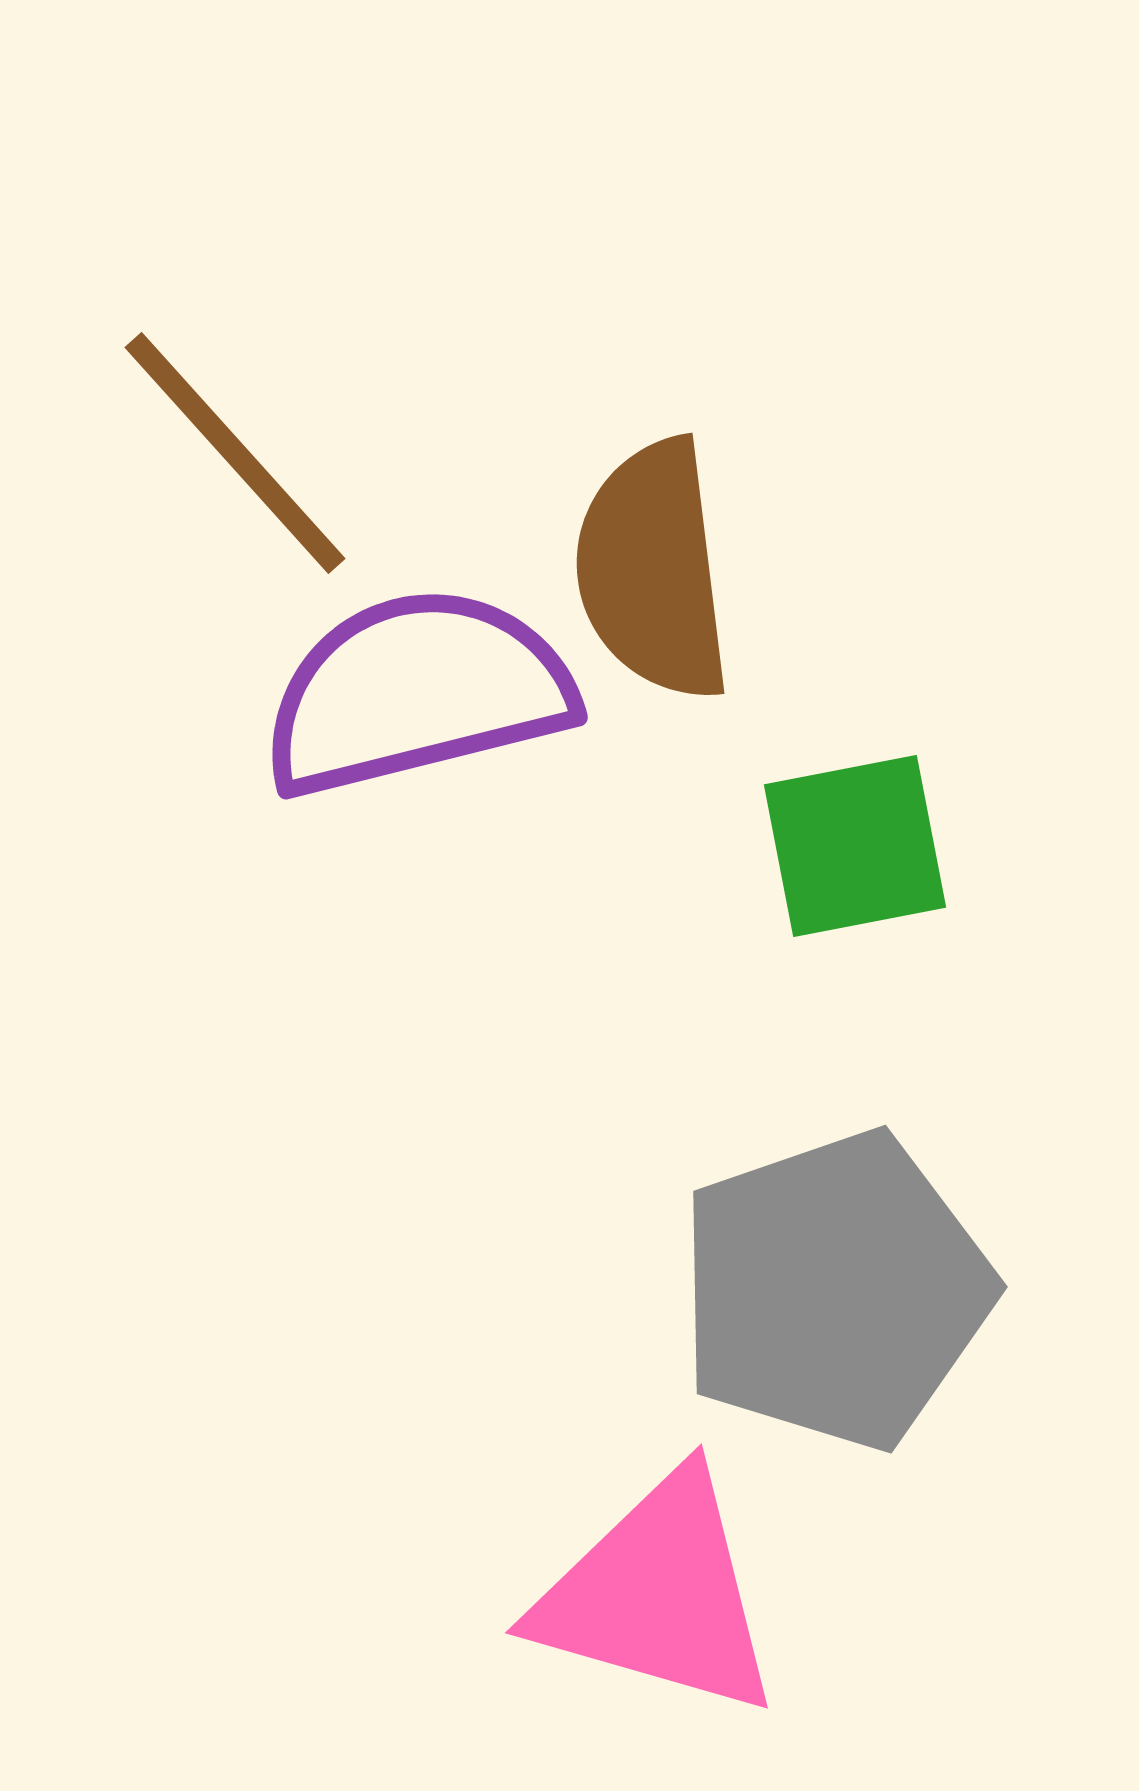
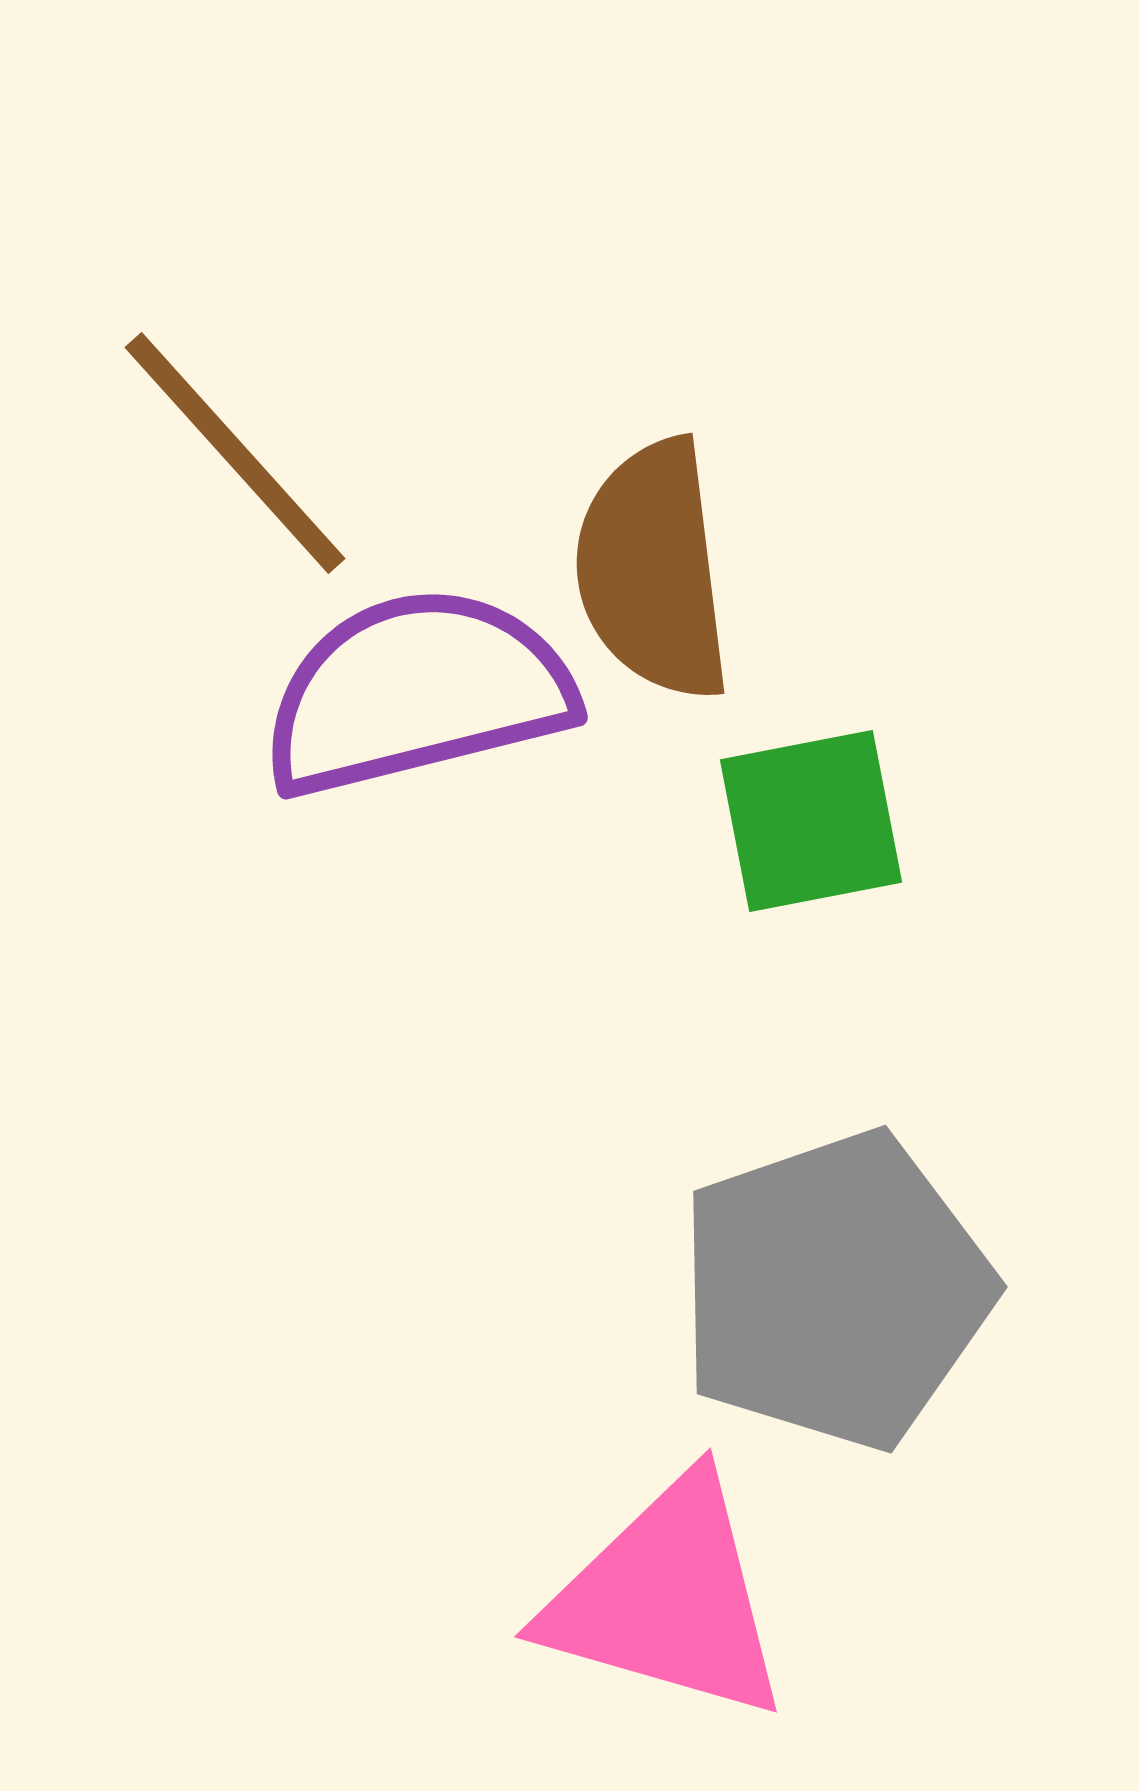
green square: moved 44 px left, 25 px up
pink triangle: moved 9 px right, 4 px down
